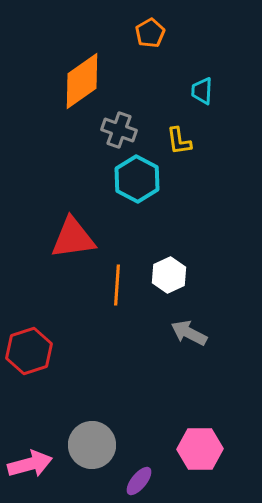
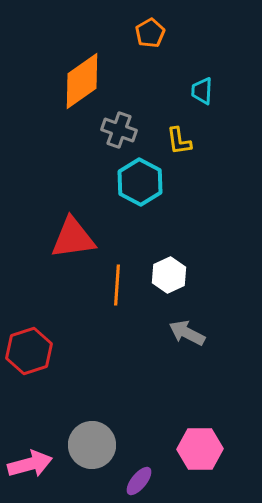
cyan hexagon: moved 3 px right, 3 px down
gray arrow: moved 2 px left
